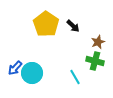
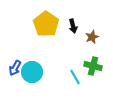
black arrow: rotated 32 degrees clockwise
brown star: moved 6 px left, 5 px up
green cross: moved 2 px left, 5 px down
blue arrow: rotated 14 degrees counterclockwise
cyan circle: moved 1 px up
